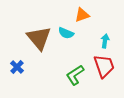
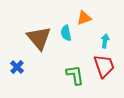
orange triangle: moved 2 px right, 3 px down
cyan semicircle: rotated 56 degrees clockwise
green L-shape: rotated 115 degrees clockwise
